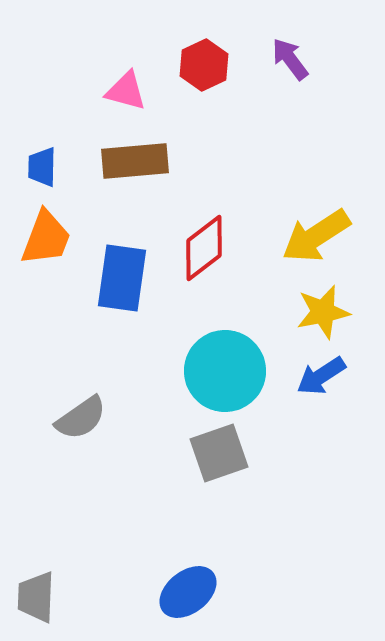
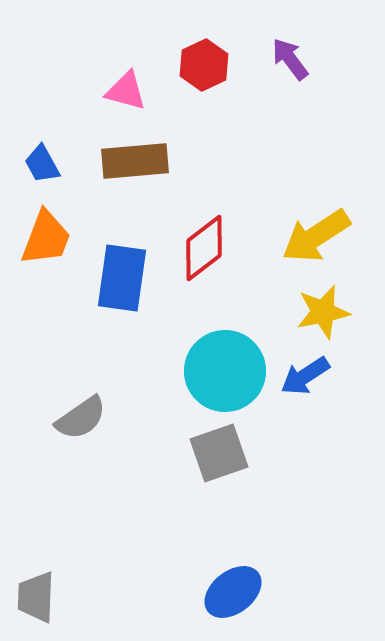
blue trapezoid: moved 3 px up; rotated 30 degrees counterclockwise
blue arrow: moved 16 px left
blue ellipse: moved 45 px right
